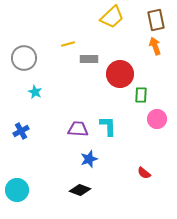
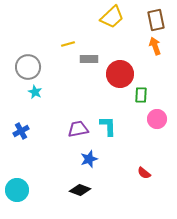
gray circle: moved 4 px right, 9 px down
purple trapezoid: rotated 15 degrees counterclockwise
